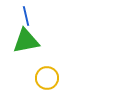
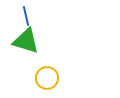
green triangle: rotated 28 degrees clockwise
